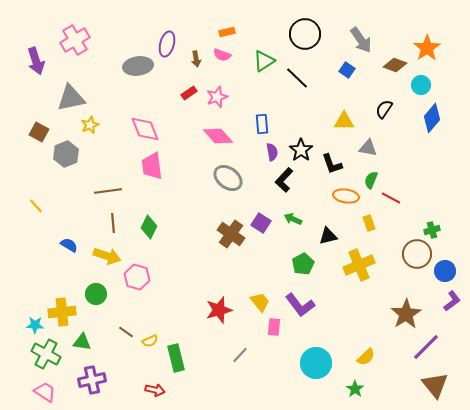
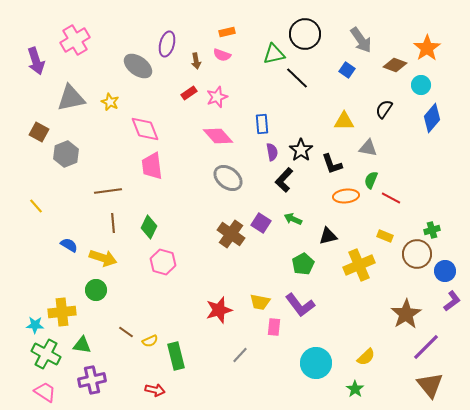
brown arrow at (196, 59): moved 2 px down
green triangle at (264, 61): moved 10 px right, 7 px up; rotated 20 degrees clockwise
gray ellipse at (138, 66): rotated 44 degrees clockwise
yellow star at (90, 125): moved 20 px right, 23 px up; rotated 24 degrees counterclockwise
orange ellipse at (346, 196): rotated 15 degrees counterclockwise
yellow rectangle at (369, 223): moved 16 px right, 13 px down; rotated 49 degrees counterclockwise
yellow arrow at (107, 256): moved 4 px left, 2 px down
pink hexagon at (137, 277): moved 26 px right, 15 px up
green circle at (96, 294): moved 4 px up
yellow trapezoid at (260, 302): rotated 140 degrees clockwise
green triangle at (82, 342): moved 3 px down
green rectangle at (176, 358): moved 2 px up
brown triangle at (435, 385): moved 5 px left
